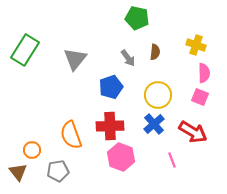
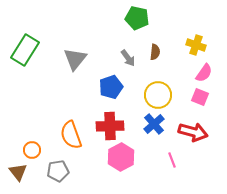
pink semicircle: rotated 36 degrees clockwise
red arrow: rotated 16 degrees counterclockwise
pink hexagon: rotated 12 degrees clockwise
